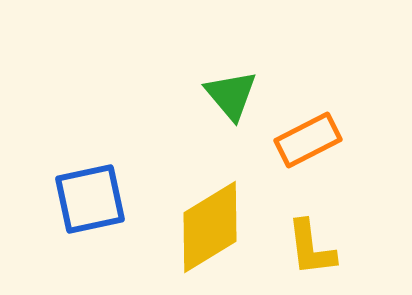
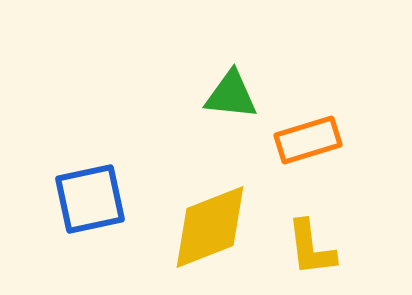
green triangle: rotated 44 degrees counterclockwise
orange rectangle: rotated 10 degrees clockwise
yellow diamond: rotated 10 degrees clockwise
